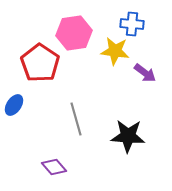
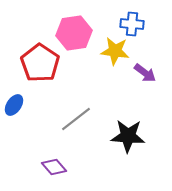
gray line: rotated 68 degrees clockwise
